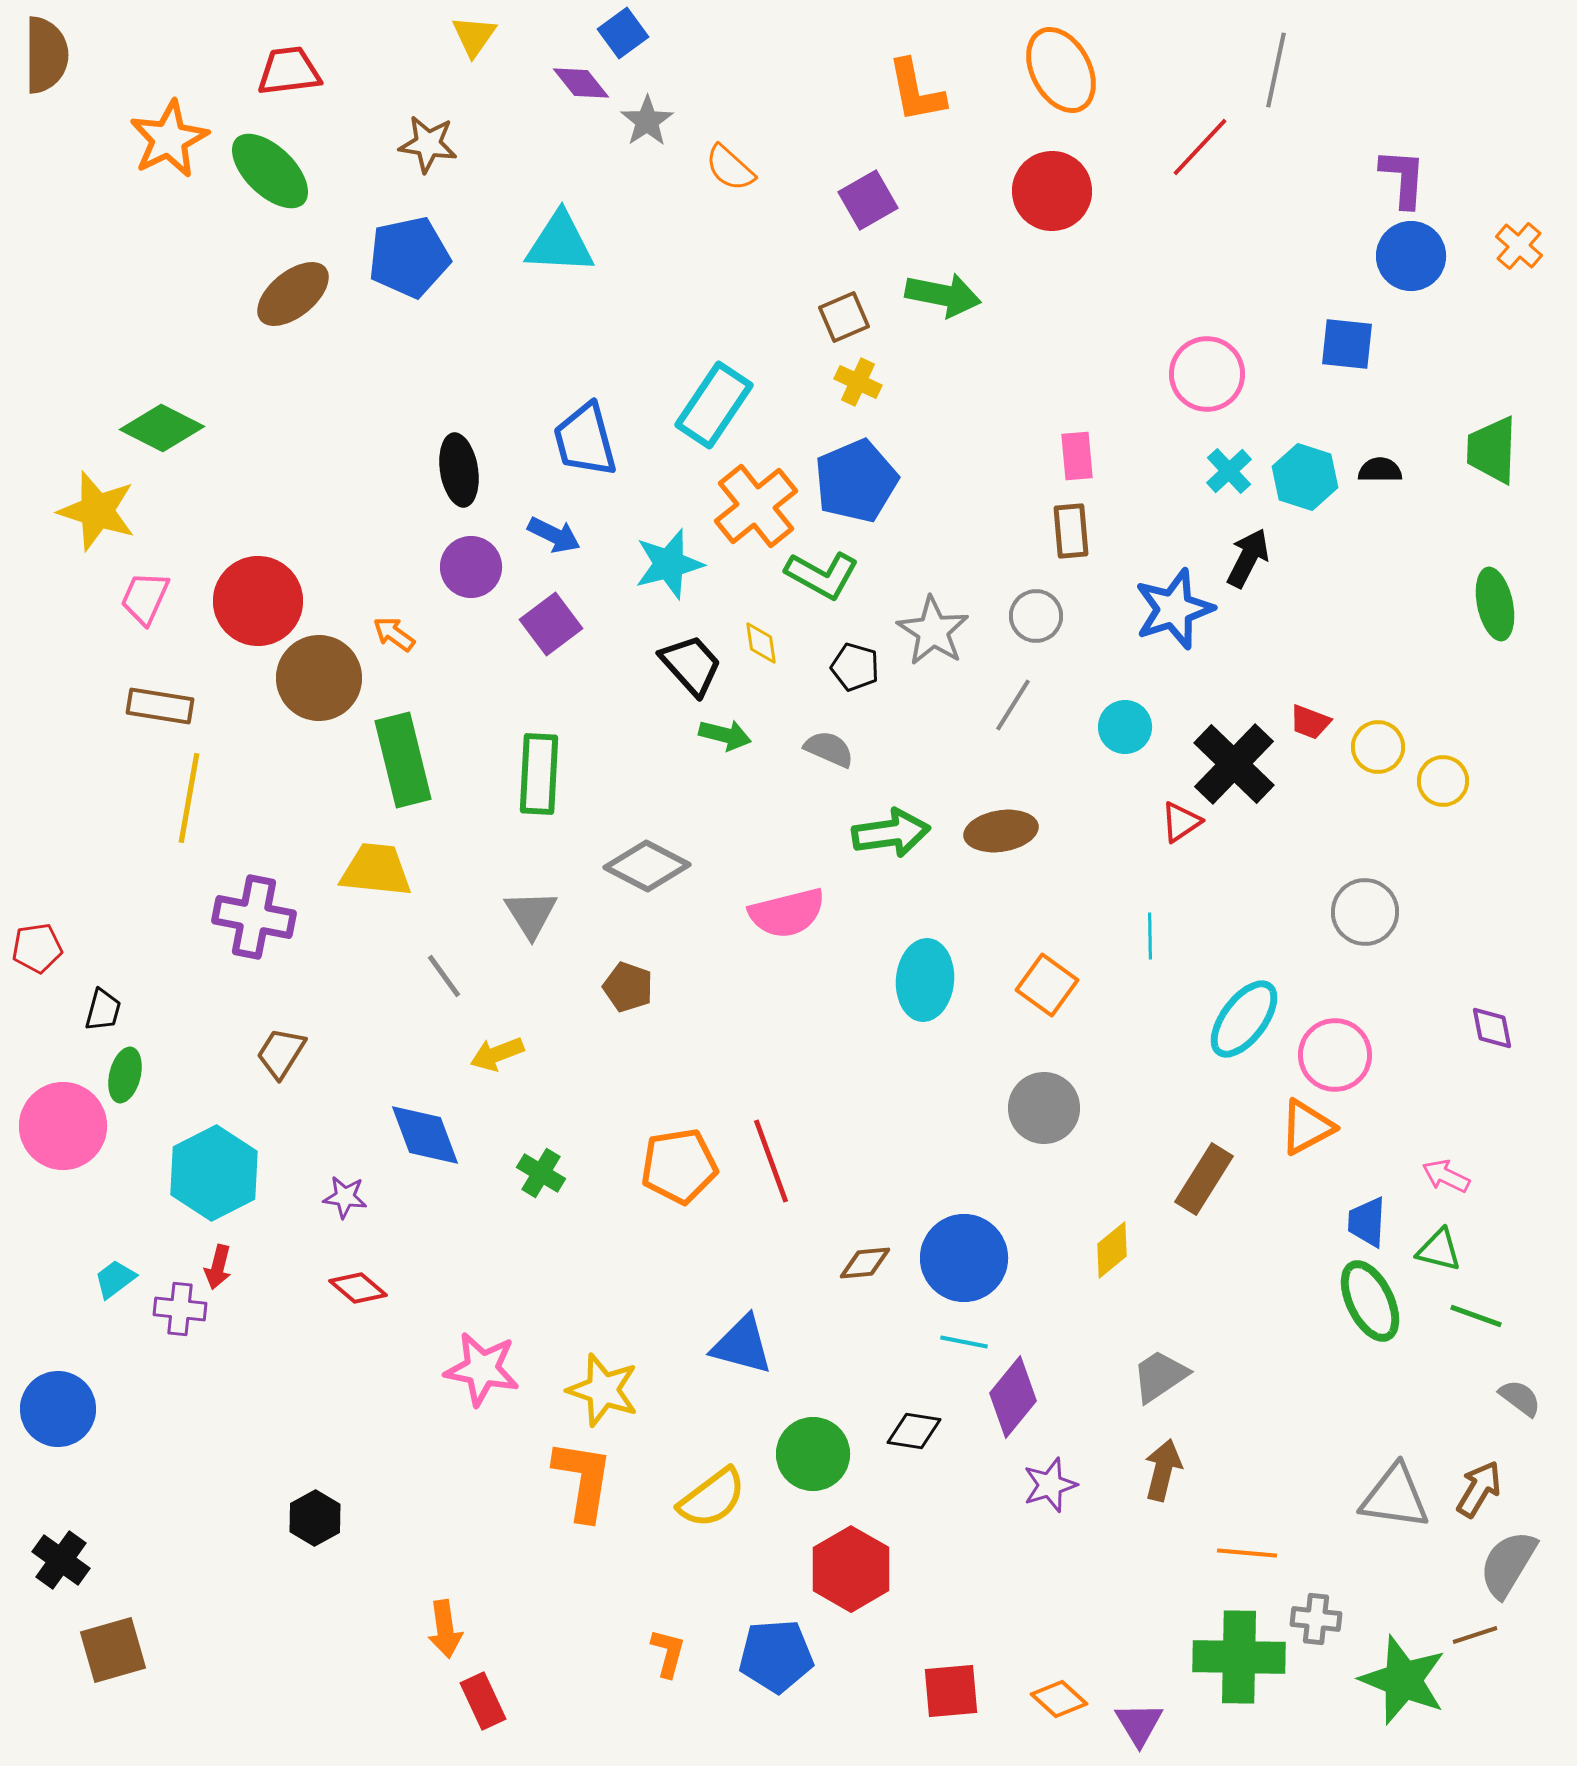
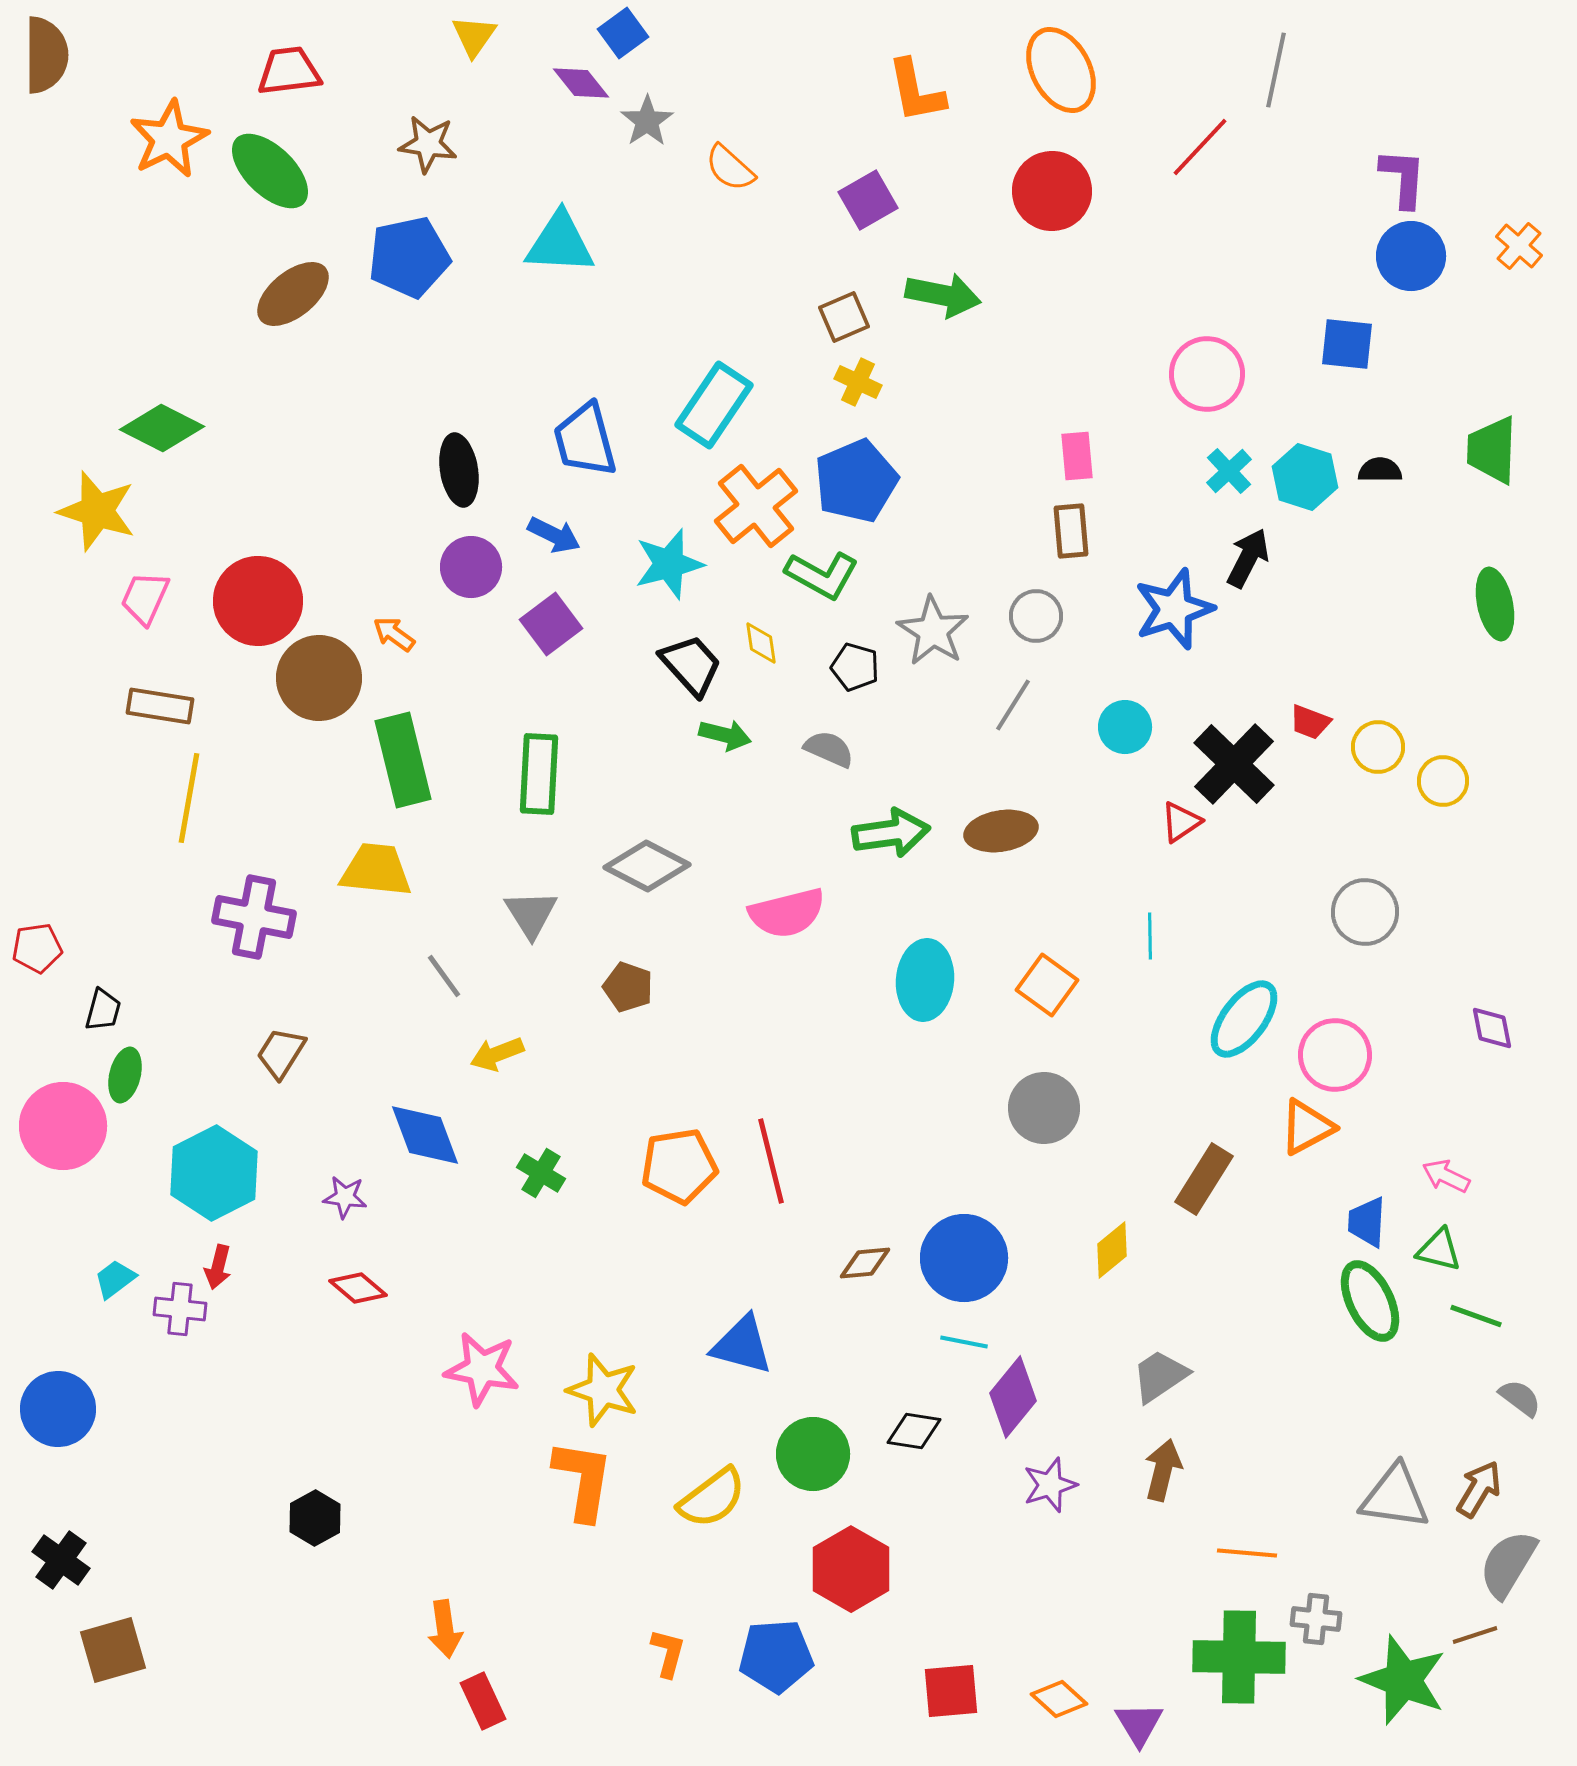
red line at (771, 1161): rotated 6 degrees clockwise
